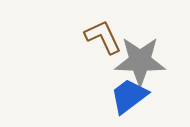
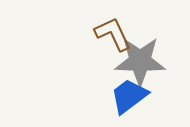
brown L-shape: moved 10 px right, 3 px up
